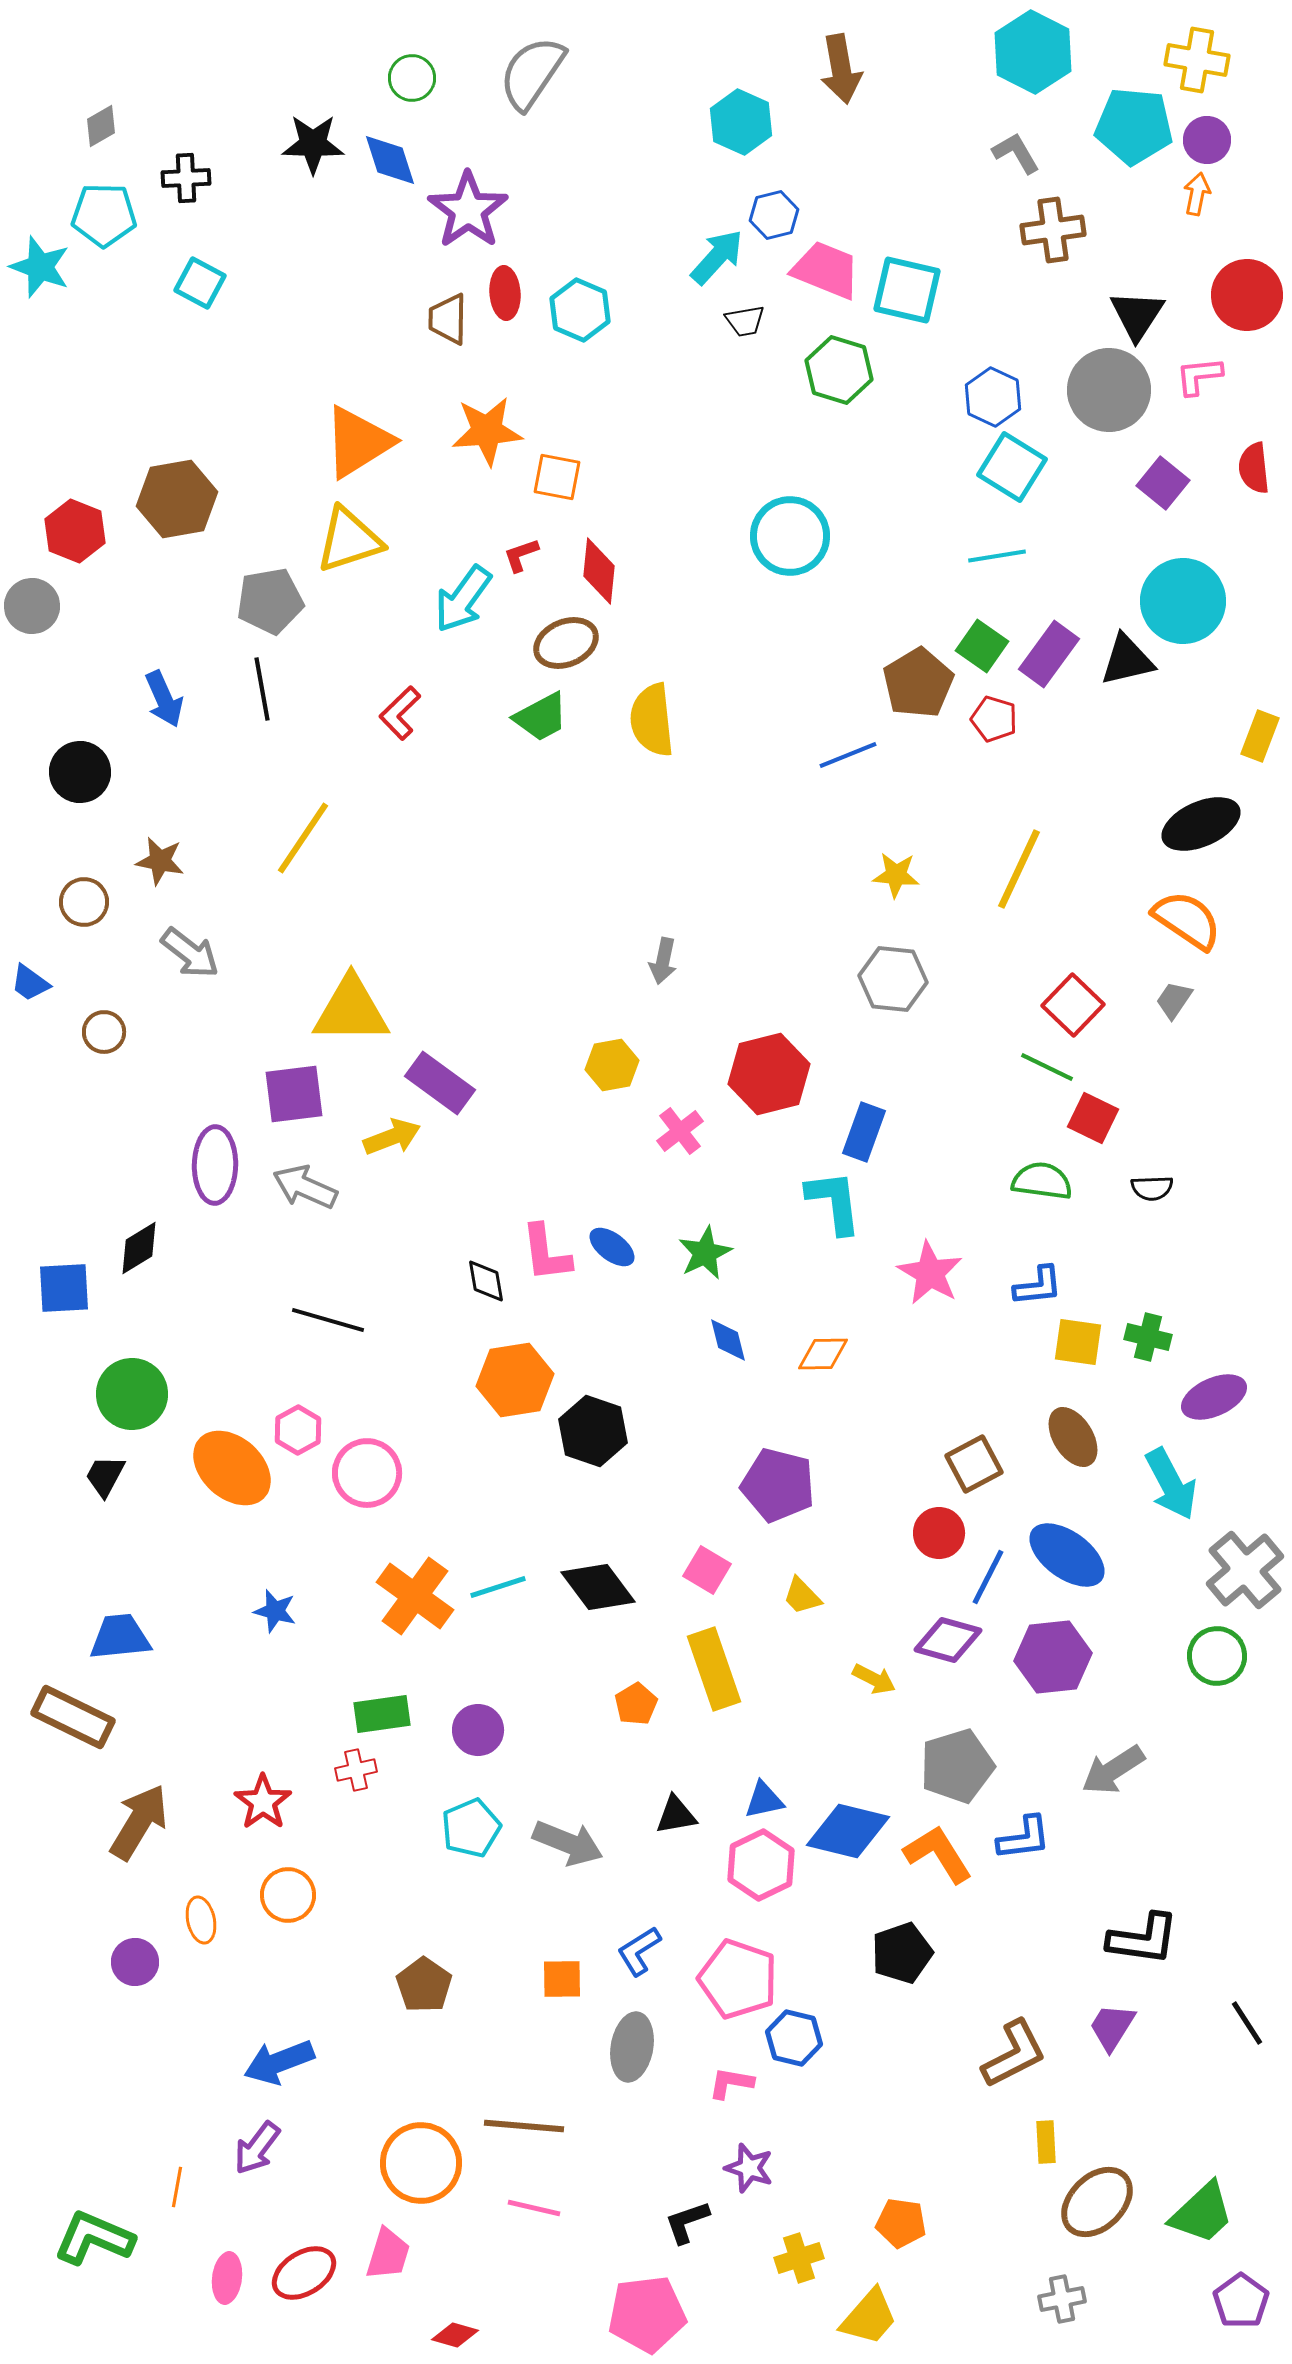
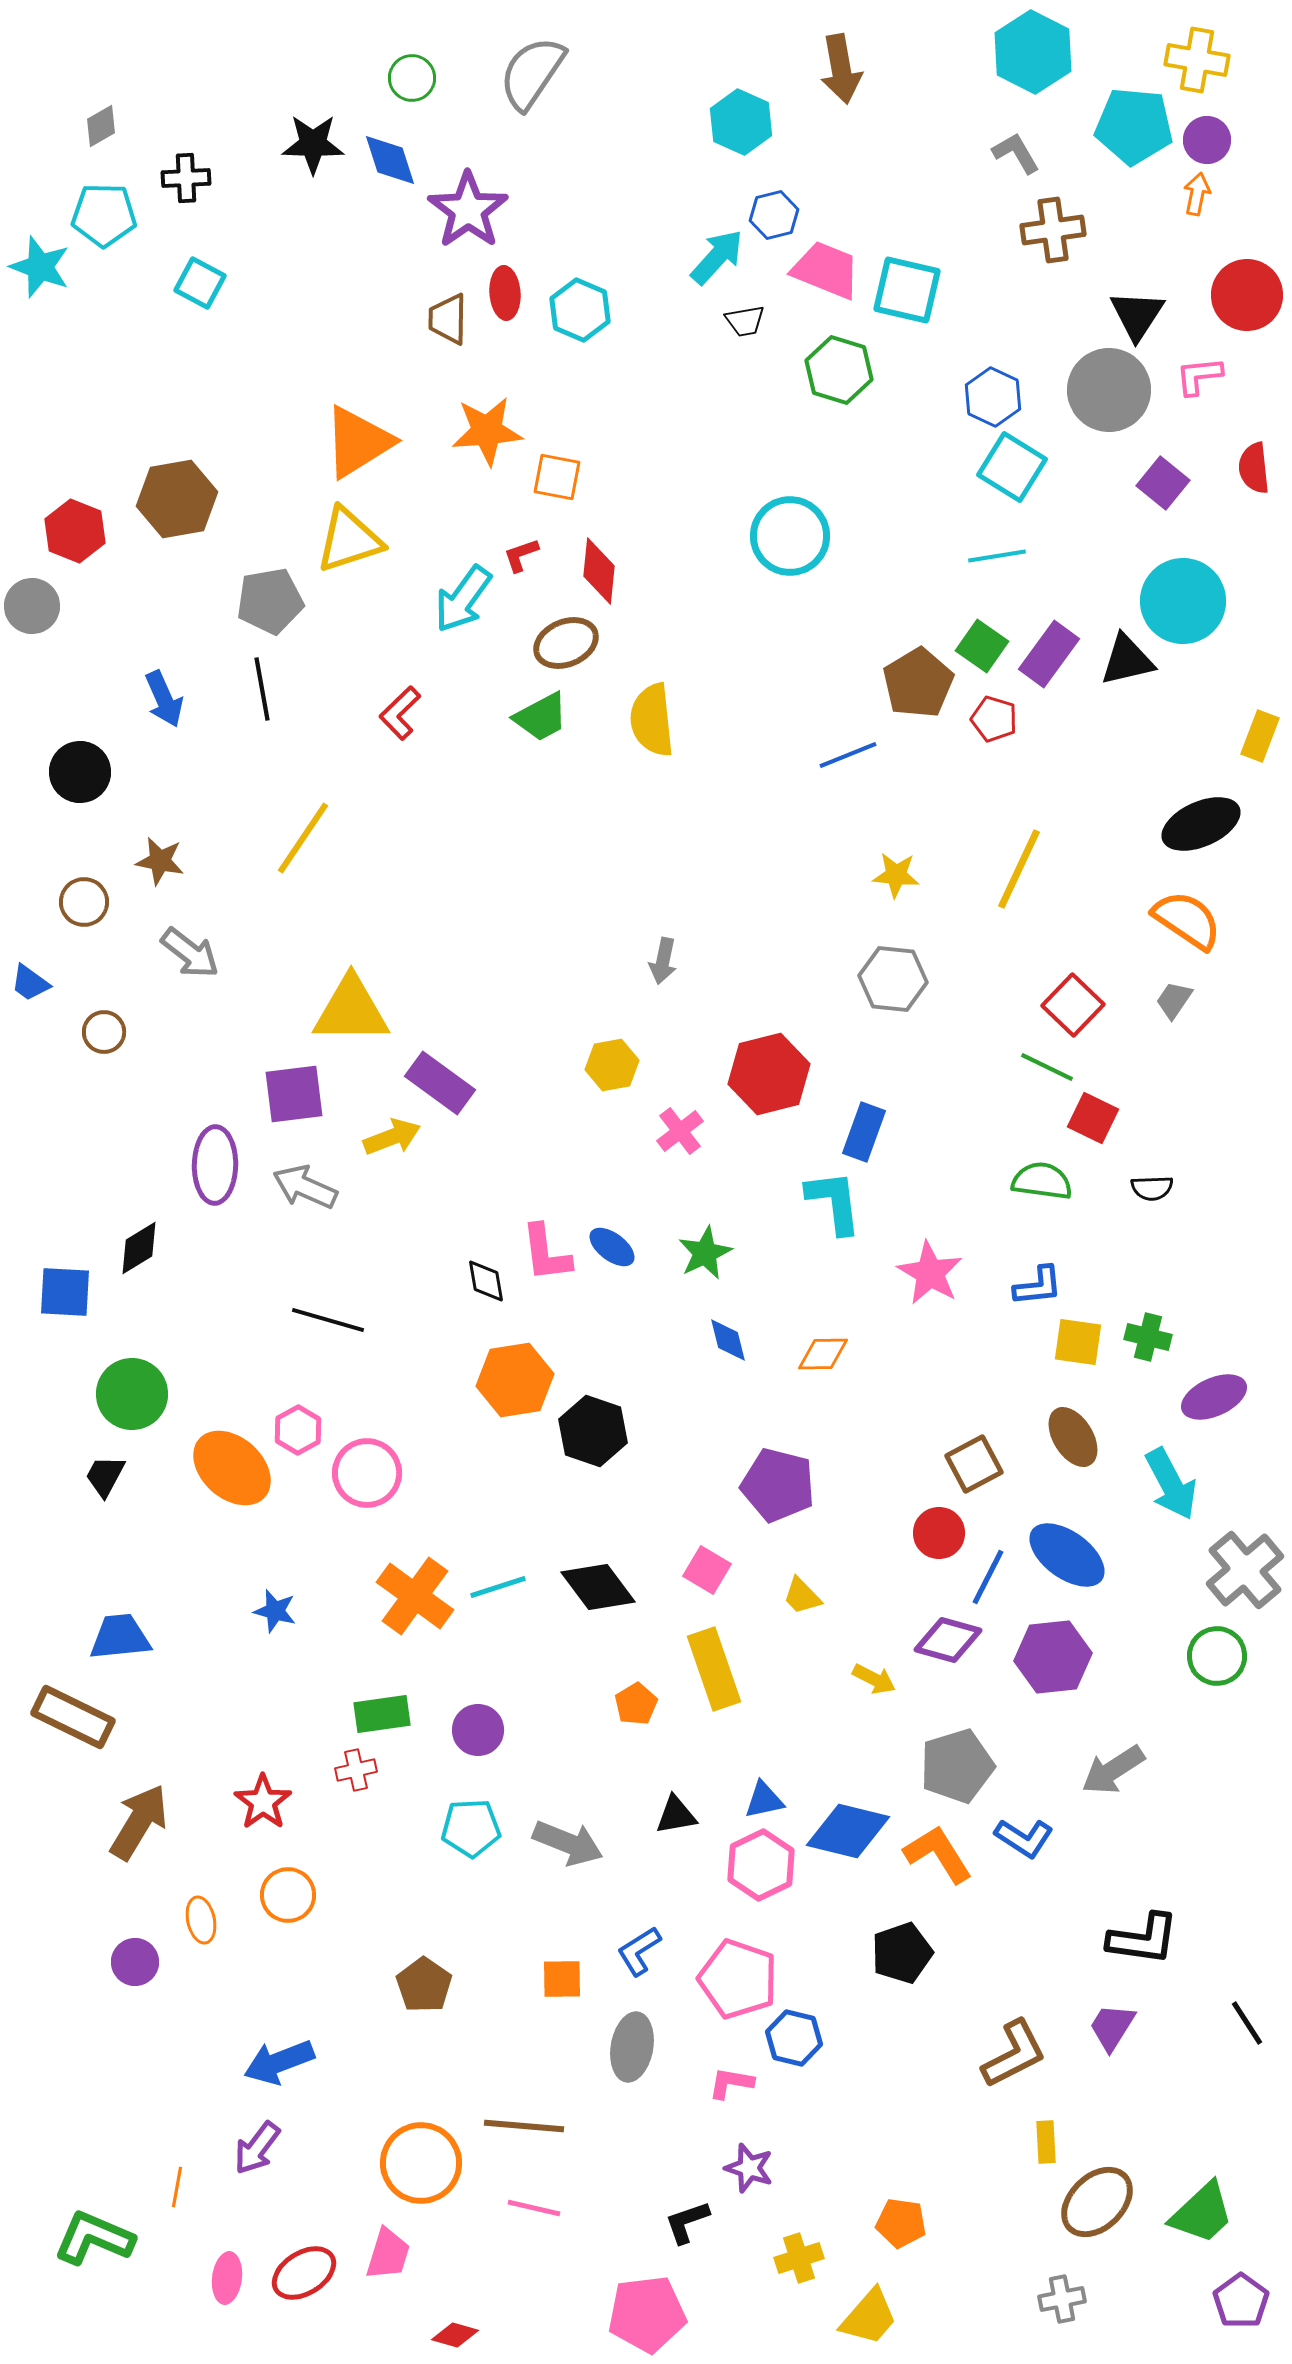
blue square at (64, 1288): moved 1 px right, 4 px down; rotated 6 degrees clockwise
cyan pentagon at (471, 1828): rotated 20 degrees clockwise
blue L-shape at (1024, 1838): rotated 40 degrees clockwise
